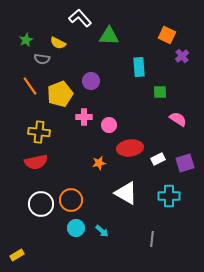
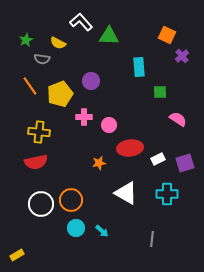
white L-shape: moved 1 px right, 4 px down
cyan cross: moved 2 px left, 2 px up
